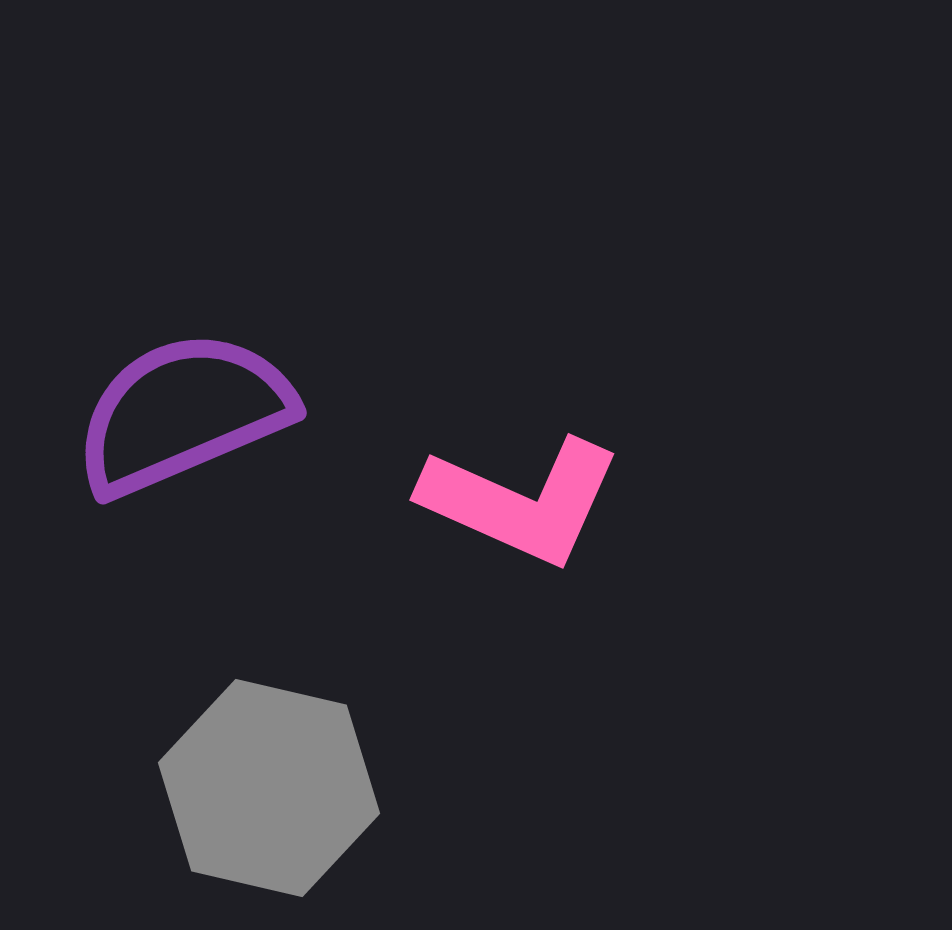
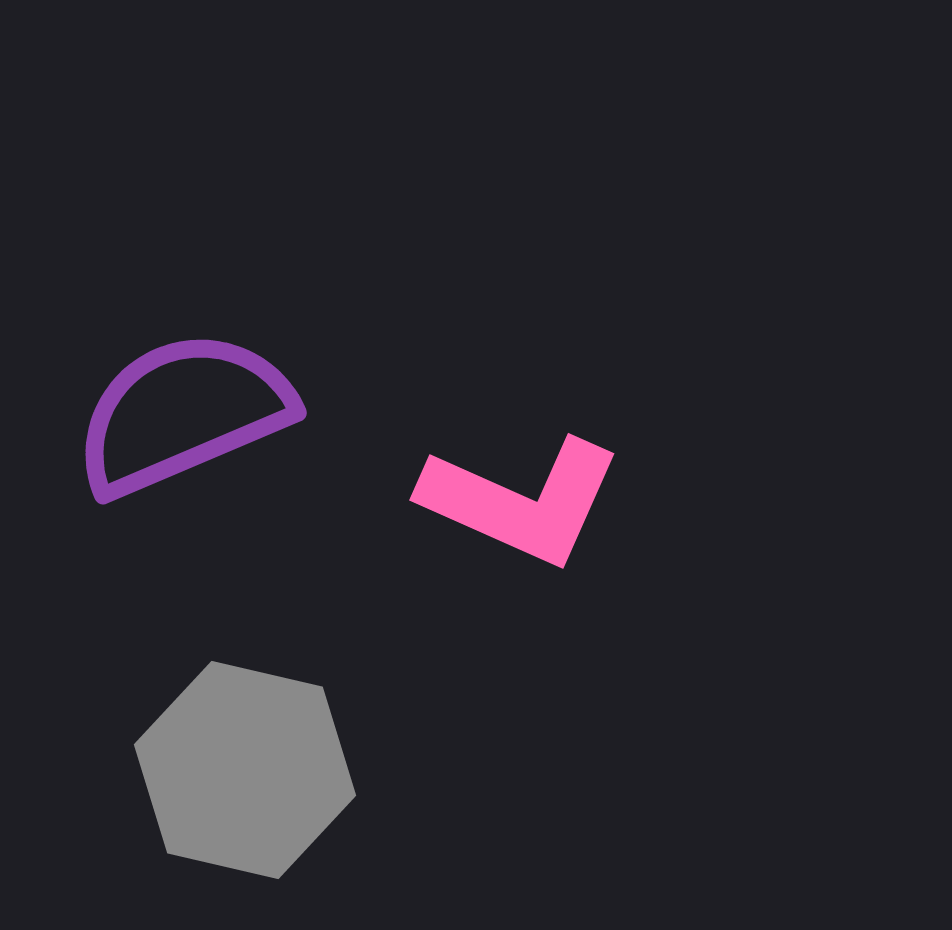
gray hexagon: moved 24 px left, 18 px up
